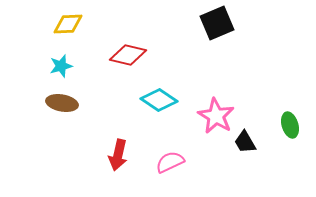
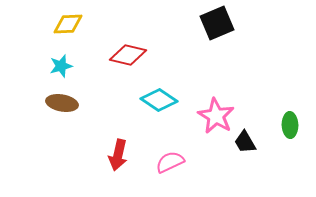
green ellipse: rotated 15 degrees clockwise
